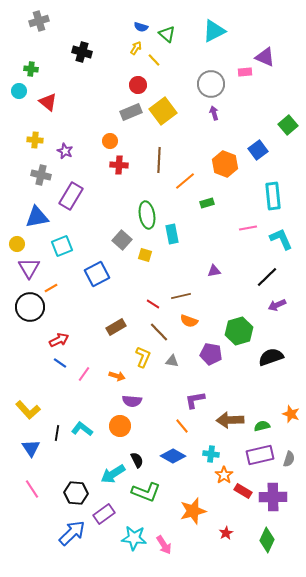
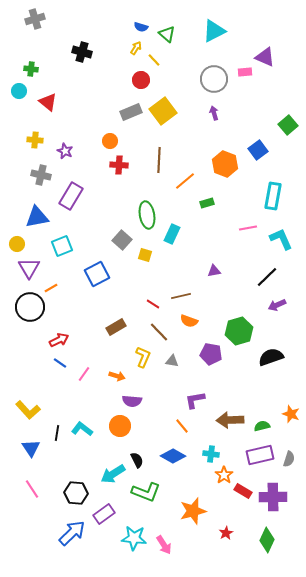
gray cross at (39, 21): moved 4 px left, 2 px up
gray circle at (211, 84): moved 3 px right, 5 px up
red circle at (138, 85): moved 3 px right, 5 px up
cyan rectangle at (273, 196): rotated 16 degrees clockwise
cyan rectangle at (172, 234): rotated 36 degrees clockwise
